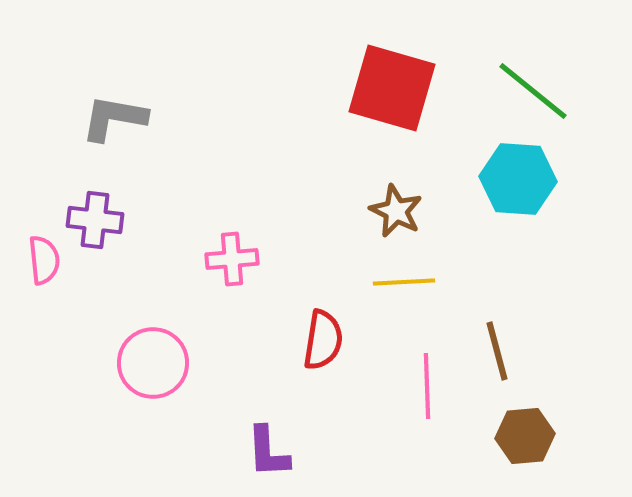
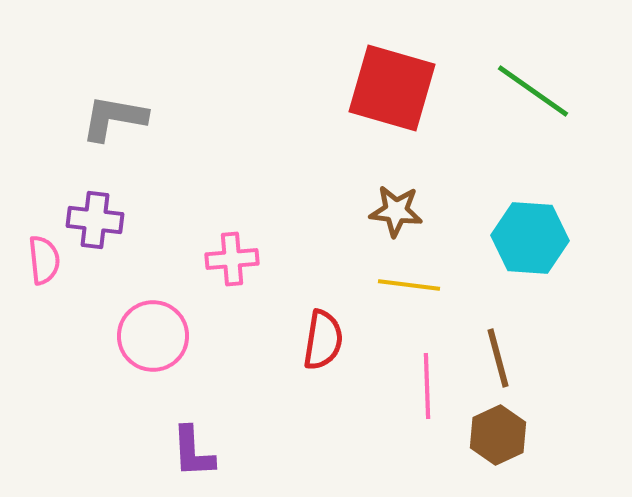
green line: rotated 4 degrees counterclockwise
cyan hexagon: moved 12 px right, 59 px down
brown star: rotated 20 degrees counterclockwise
yellow line: moved 5 px right, 3 px down; rotated 10 degrees clockwise
brown line: moved 1 px right, 7 px down
pink circle: moved 27 px up
brown hexagon: moved 27 px left, 1 px up; rotated 20 degrees counterclockwise
purple L-shape: moved 75 px left
